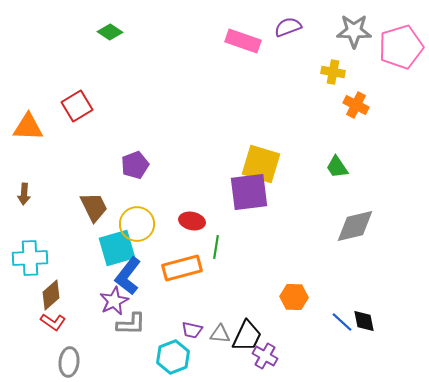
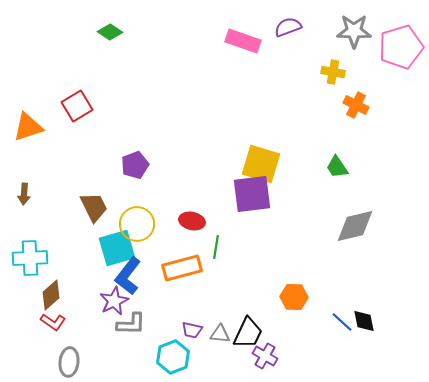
orange triangle: rotated 20 degrees counterclockwise
purple square: moved 3 px right, 2 px down
black trapezoid: moved 1 px right, 3 px up
